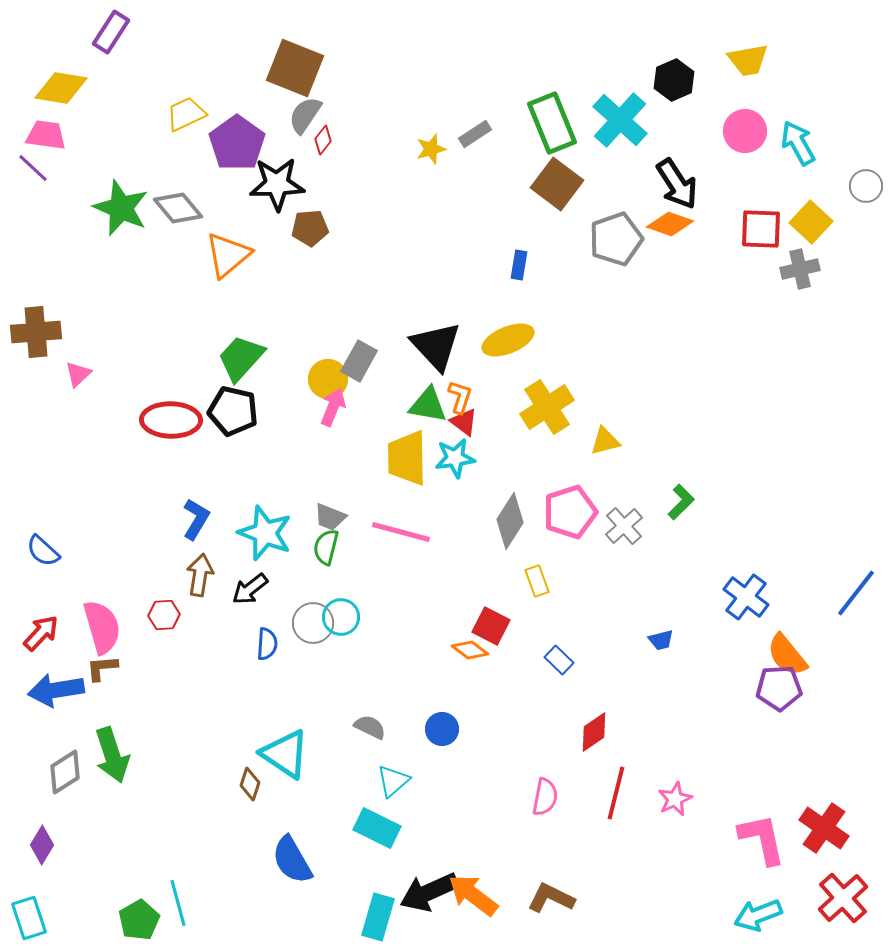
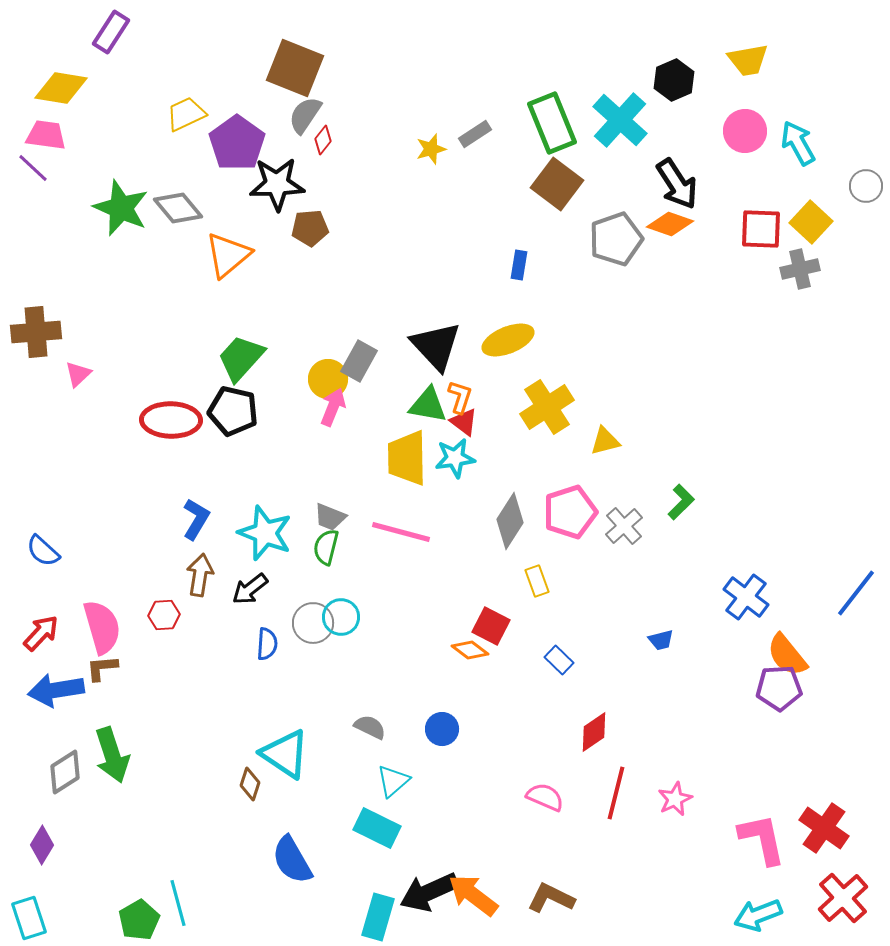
pink semicircle at (545, 797): rotated 78 degrees counterclockwise
